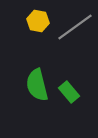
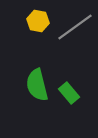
green rectangle: moved 1 px down
